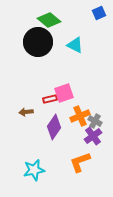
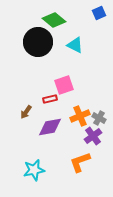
green diamond: moved 5 px right
pink square: moved 8 px up
brown arrow: rotated 48 degrees counterclockwise
gray cross: moved 4 px right, 3 px up
purple diamond: moved 4 px left; rotated 45 degrees clockwise
